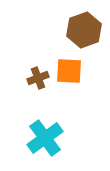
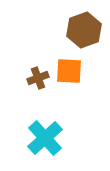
cyan cross: rotated 6 degrees counterclockwise
